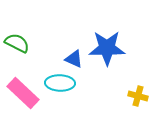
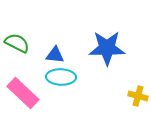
blue triangle: moved 19 px left, 4 px up; rotated 18 degrees counterclockwise
cyan ellipse: moved 1 px right, 6 px up
